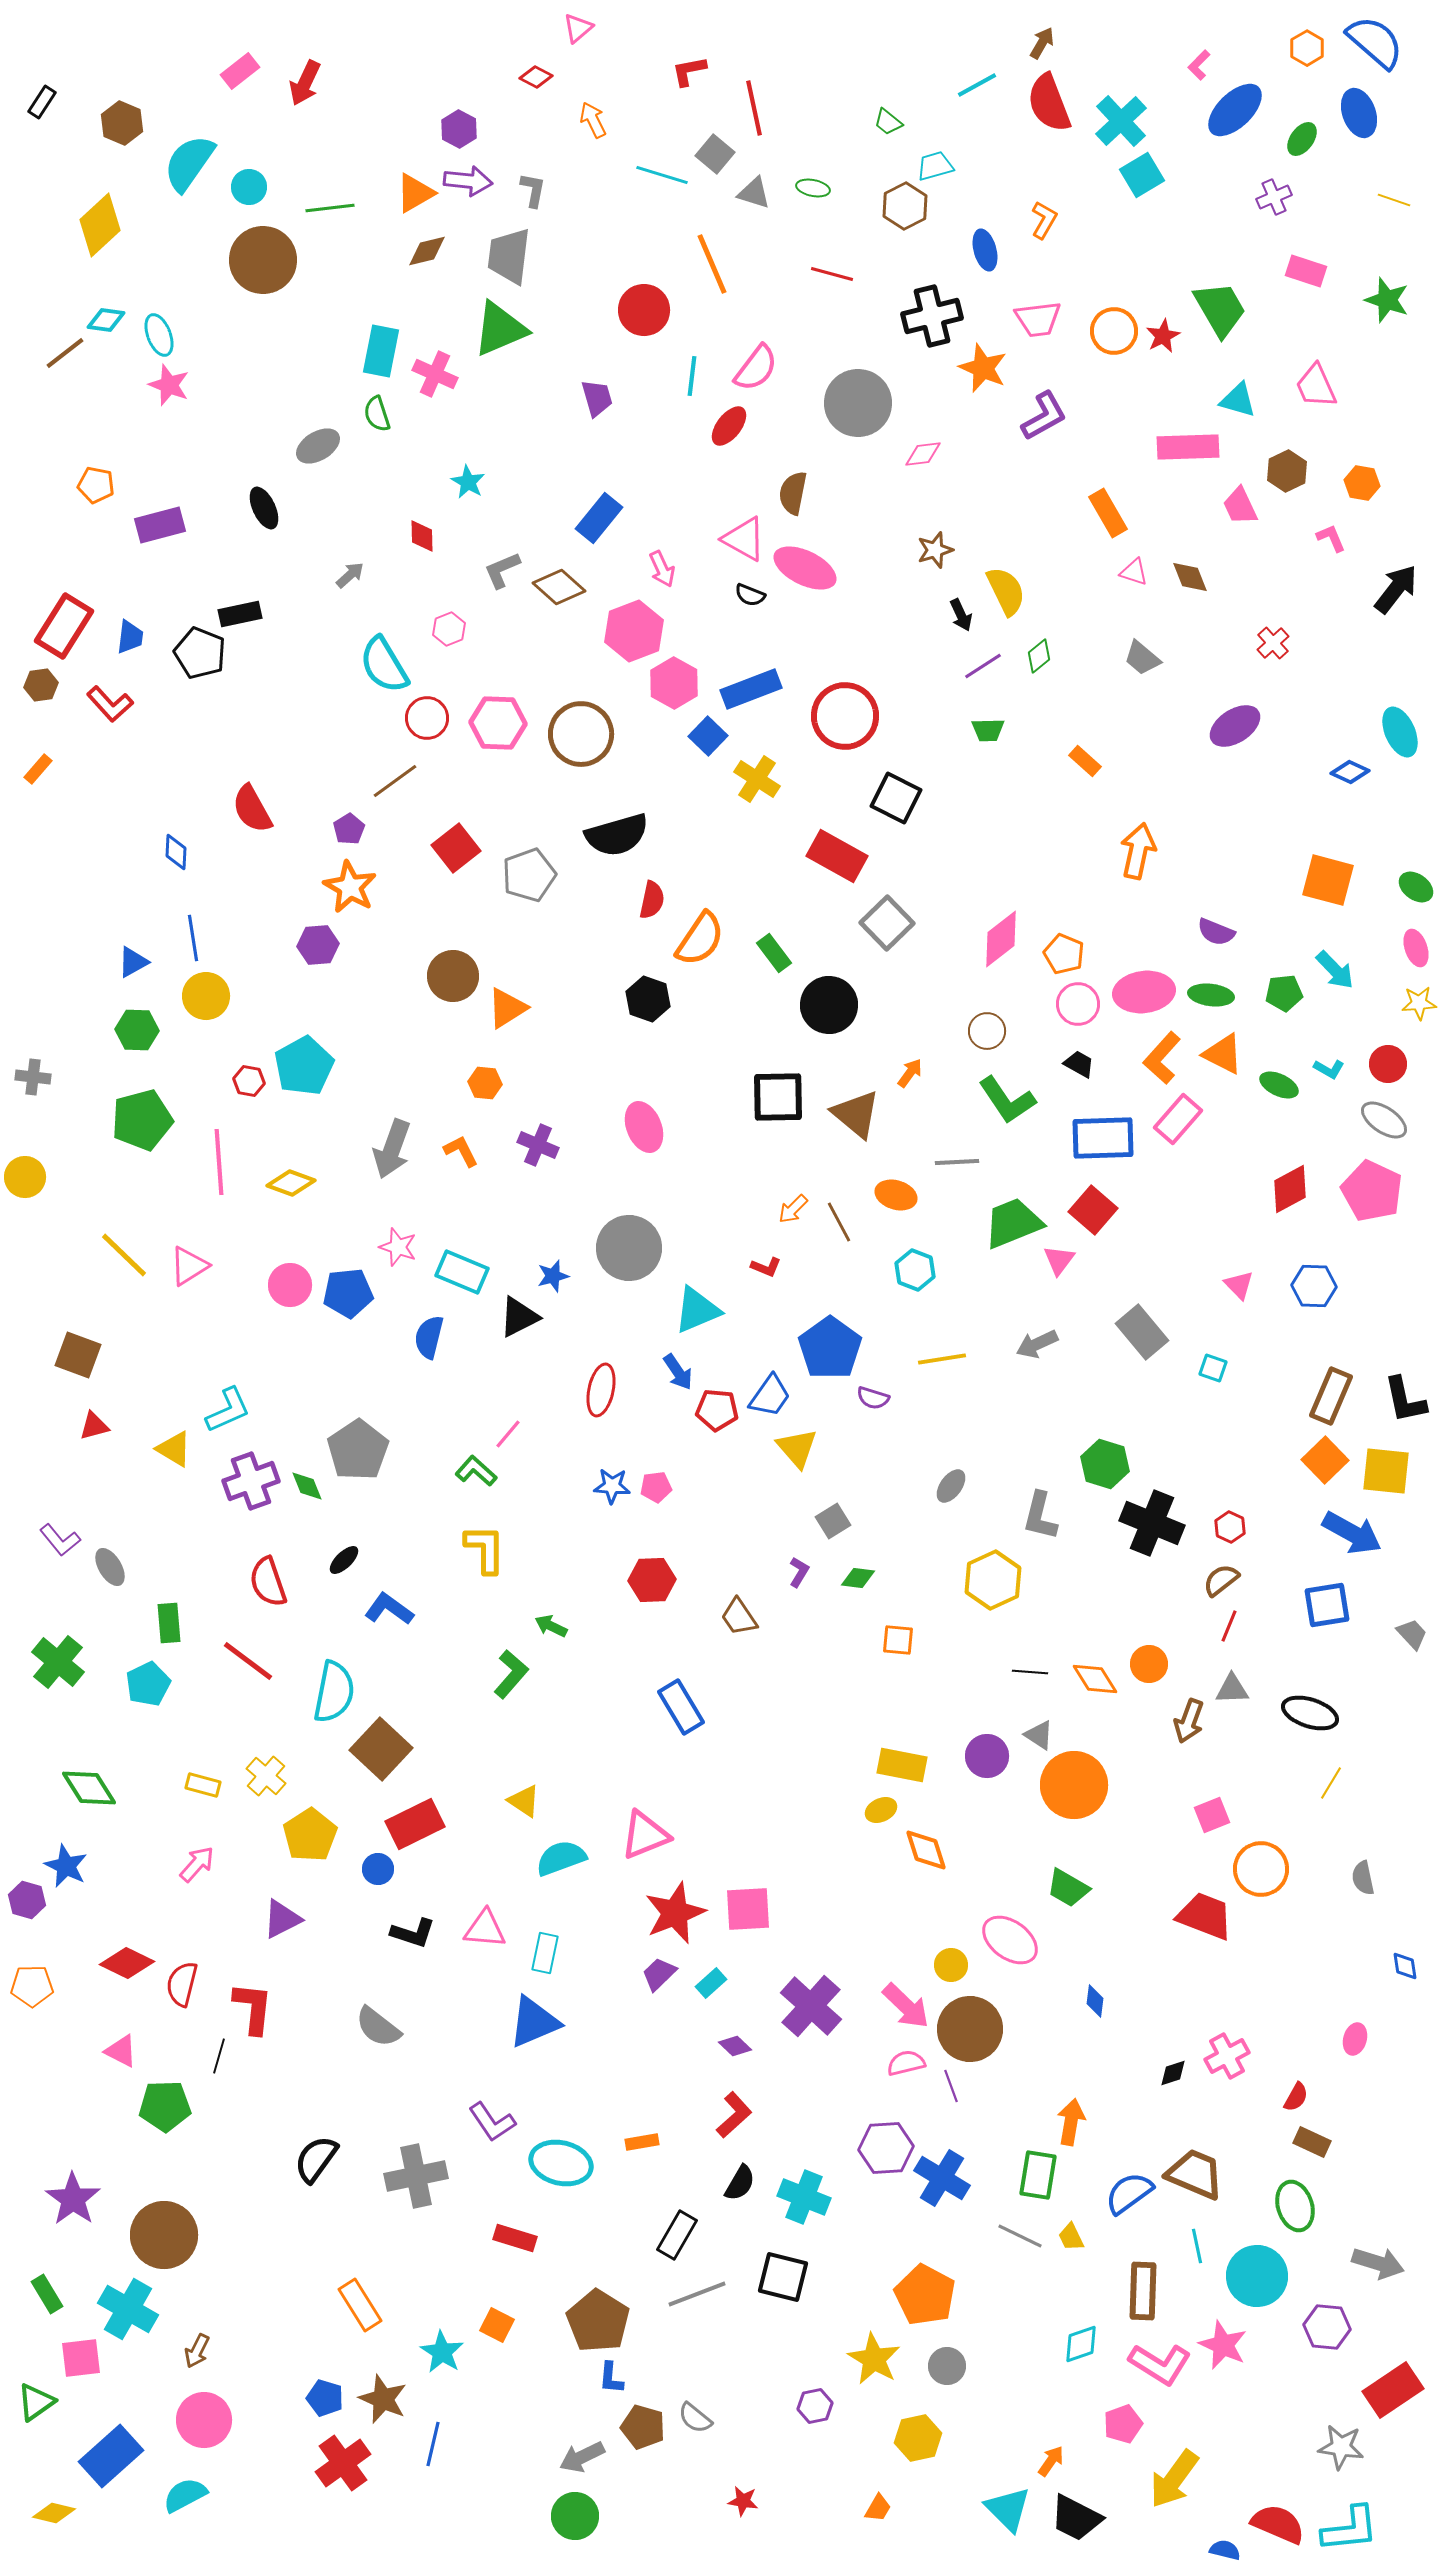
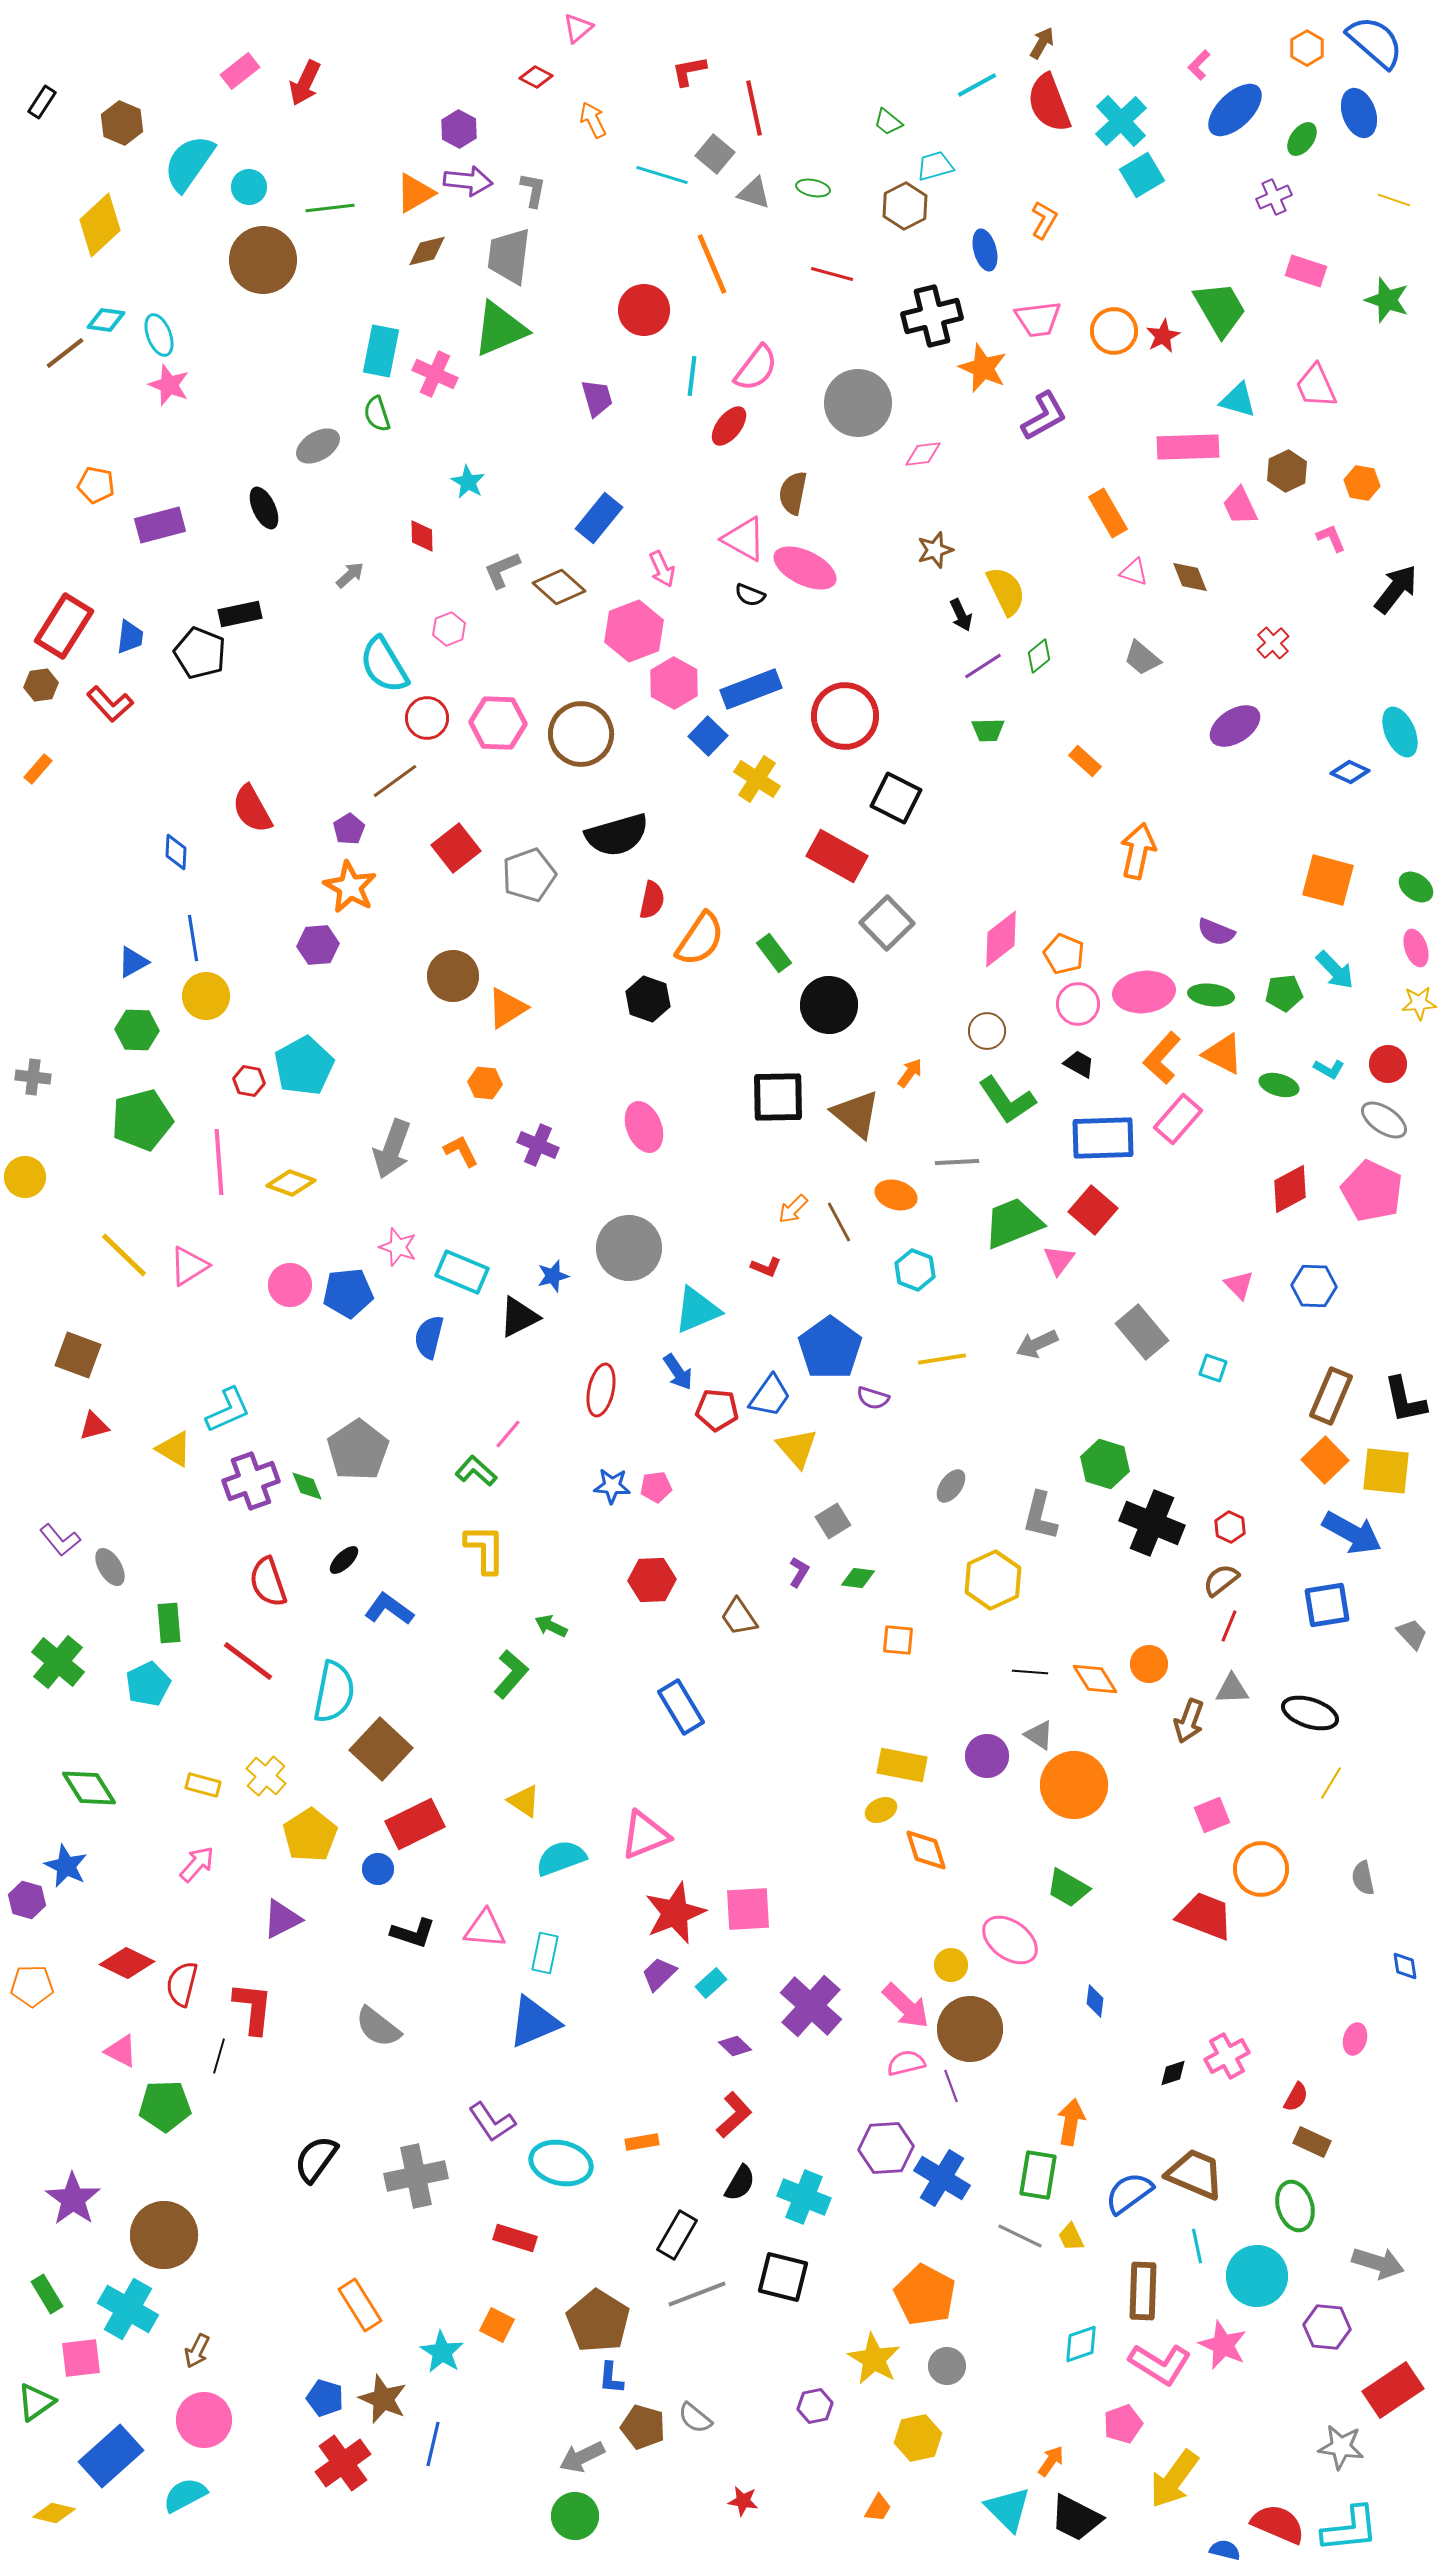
green ellipse at (1279, 1085): rotated 9 degrees counterclockwise
